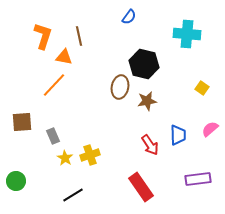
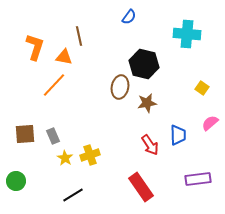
orange L-shape: moved 8 px left, 11 px down
brown star: moved 2 px down
brown square: moved 3 px right, 12 px down
pink semicircle: moved 6 px up
